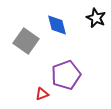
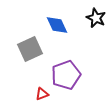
blue diamond: rotated 10 degrees counterclockwise
gray square: moved 4 px right, 8 px down; rotated 30 degrees clockwise
